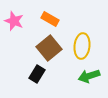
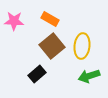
pink star: rotated 18 degrees counterclockwise
brown square: moved 3 px right, 2 px up
black rectangle: rotated 18 degrees clockwise
